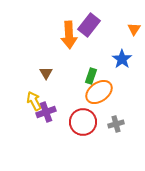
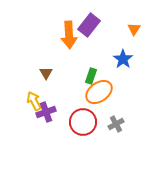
blue star: moved 1 px right
gray cross: rotated 14 degrees counterclockwise
